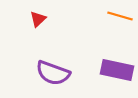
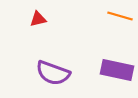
red triangle: rotated 30 degrees clockwise
